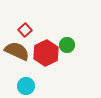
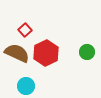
green circle: moved 20 px right, 7 px down
brown semicircle: moved 2 px down
